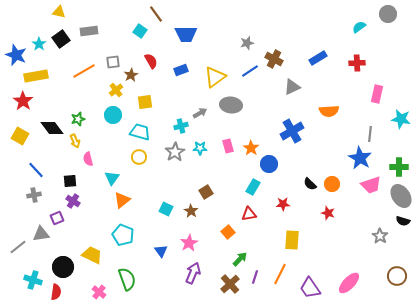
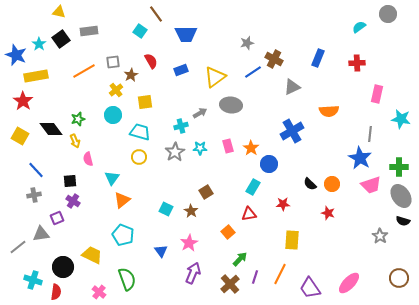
blue rectangle at (318, 58): rotated 36 degrees counterclockwise
blue line at (250, 71): moved 3 px right, 1 px down
black diamond at (52, 128): moved 1 px left, 1 px down
brown circle at (397, 276): moved 2 px right, 2 px down
